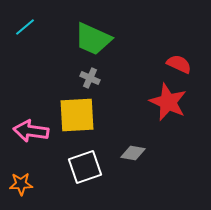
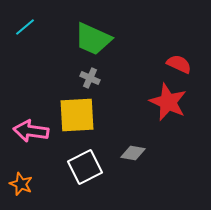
white square: rotated 8 degrees counterclockwise
orange star: rotated 25 degrees clockwise
